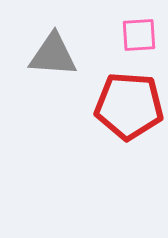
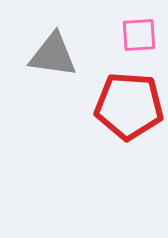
gray triangle: rotated 4 degrees clockwise
